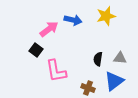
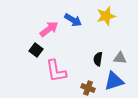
blue arrow: rotated 18 degrees clockwise
blue triangle: rotated 20 degrees clockwise
